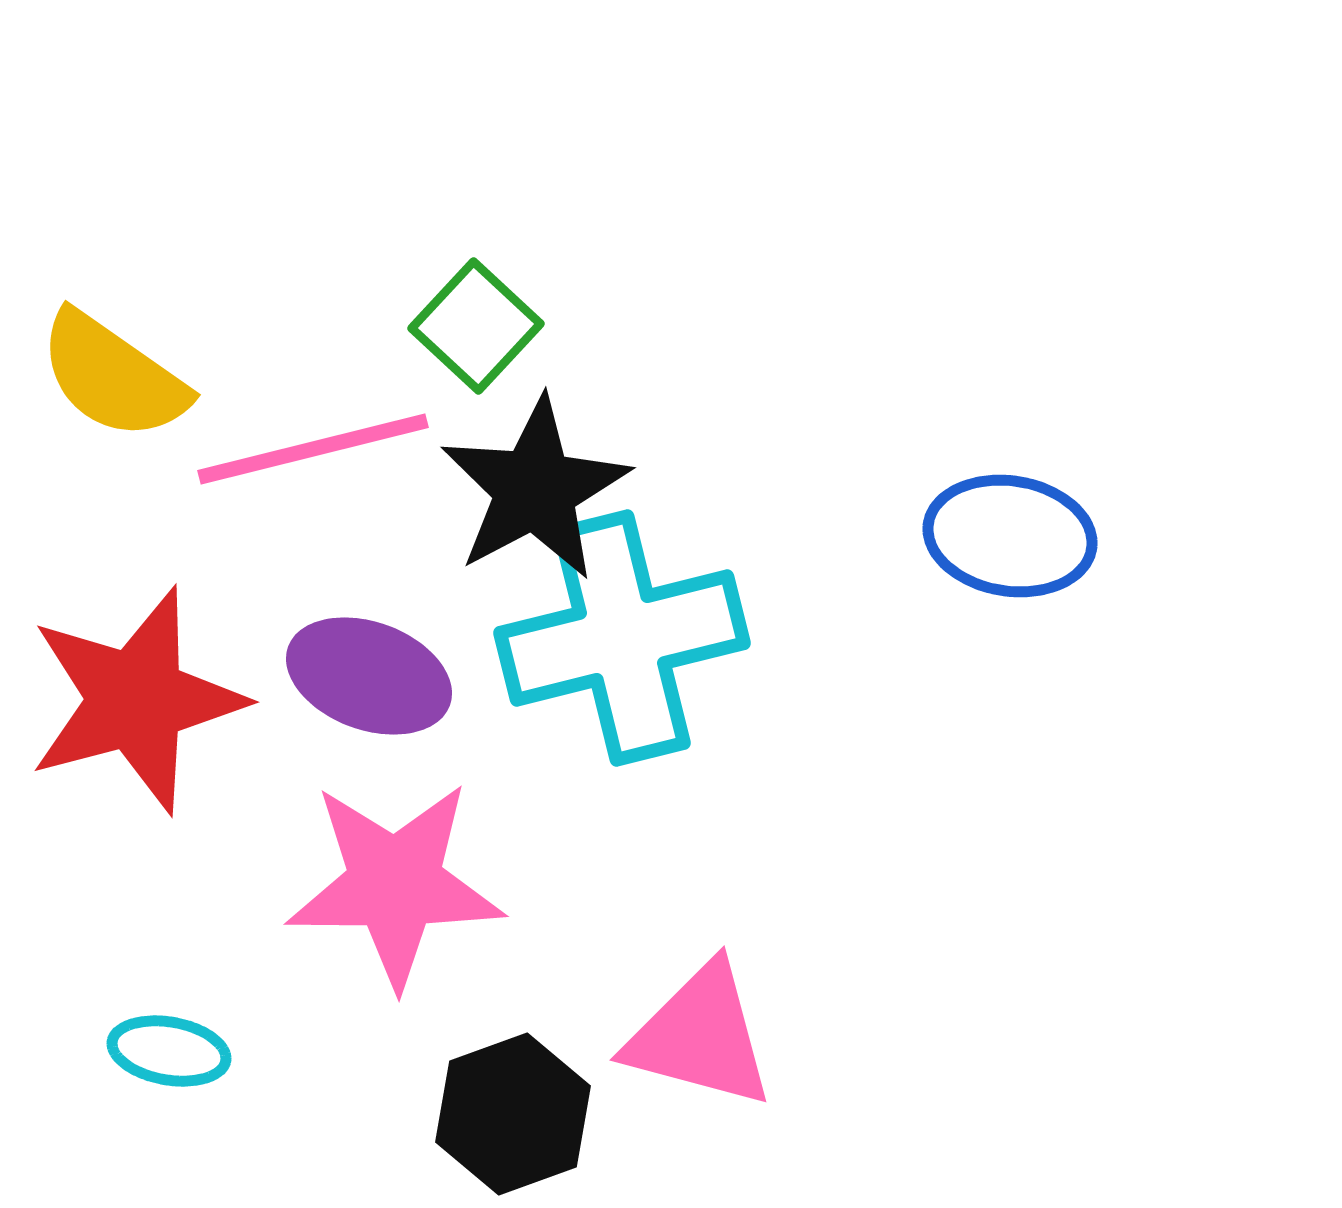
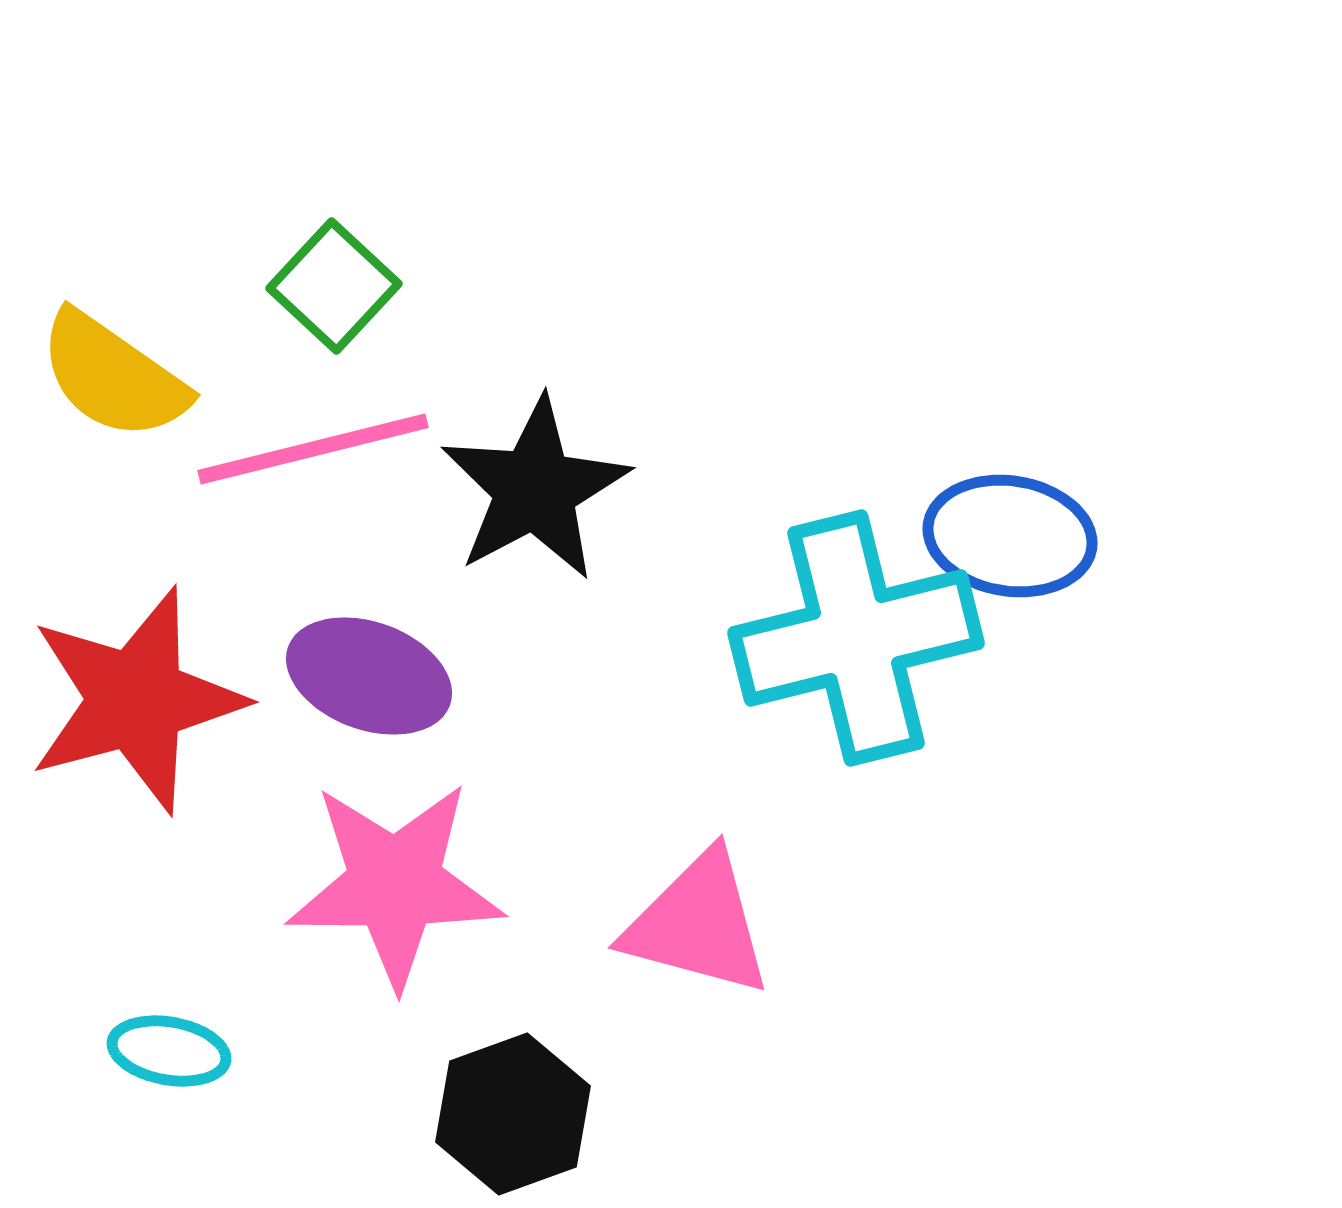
green square: moved 142 px left, 40 px up
cyan cross: moved 234 px right
pink triangle: moved 2 px left, 112 px up
